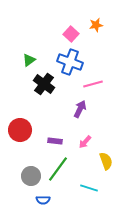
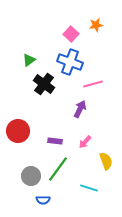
red circle: moved 2 px left, 1 px down
